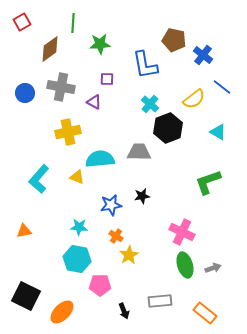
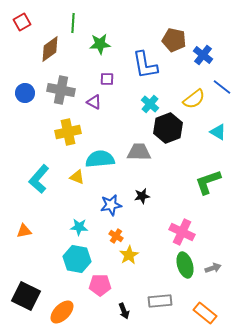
gray cross: moved 3 px down
